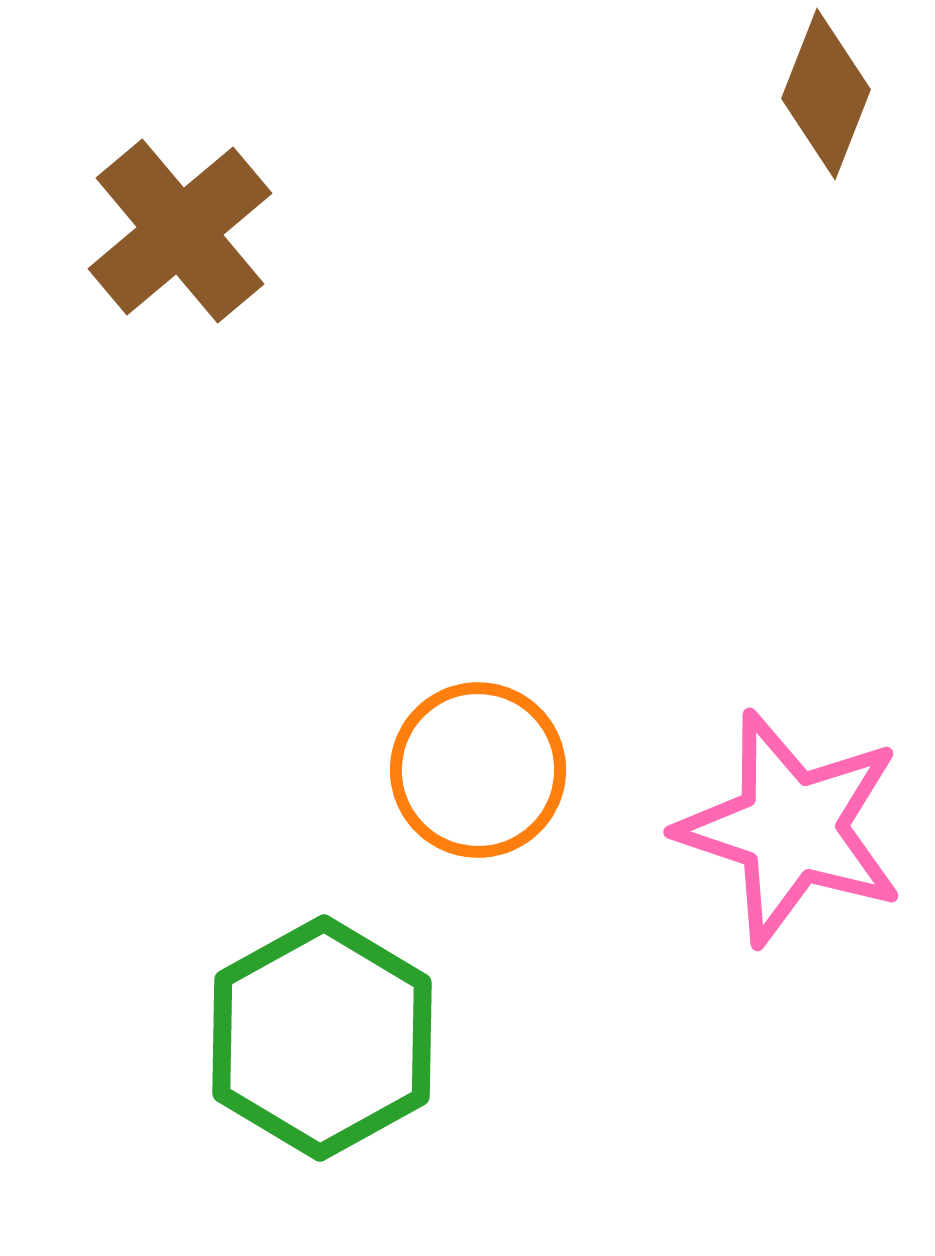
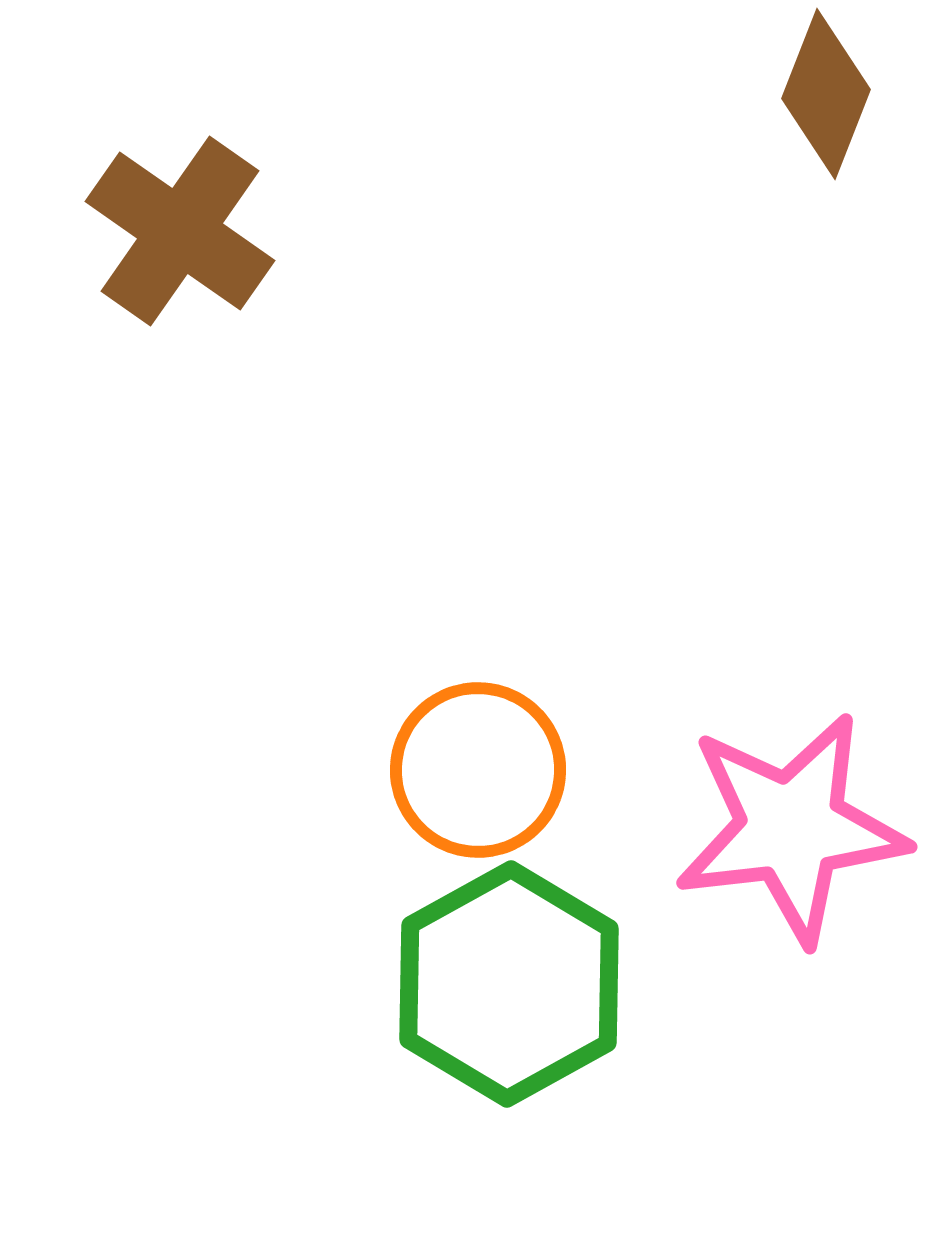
brown cross: rotated 15 degrees counterclockwise
pink star: rotated 25 degrees counterclockwise
green hexagon: moved 187 px right, 54 px up
